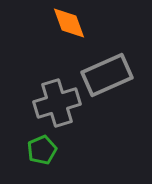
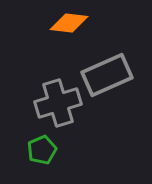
orange diamond: rotated 63 degrees counterclockwise
gray cross: moved 1 px right
